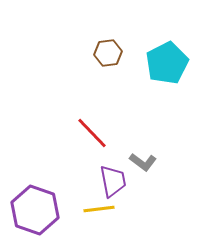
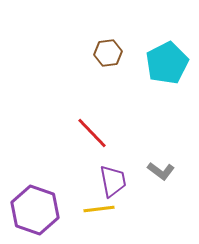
gray L-shape: moved 18 px right, 9 px down
